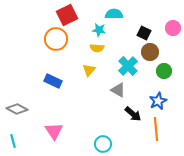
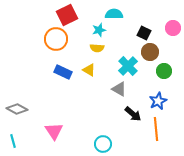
cyan star: rotated 24 degrees counterclockwise
yellow triangle: rotated 40 degrees counterclockwise
blue rectangle: moved 10 px right, 9 px up
gray triangle: moved 1 px right, 1 px up
